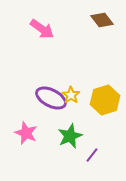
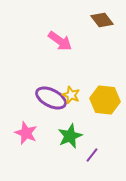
pink arrow: moved 18 px right, 12 px down
yellow star: rotated 12 degrees counterclockwise
yellow hexagon: rotated 24 degrees clockwise
